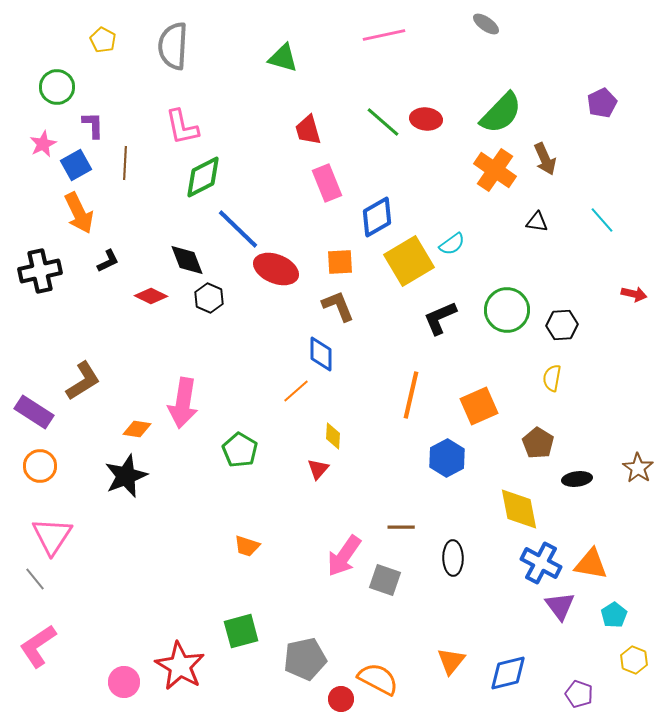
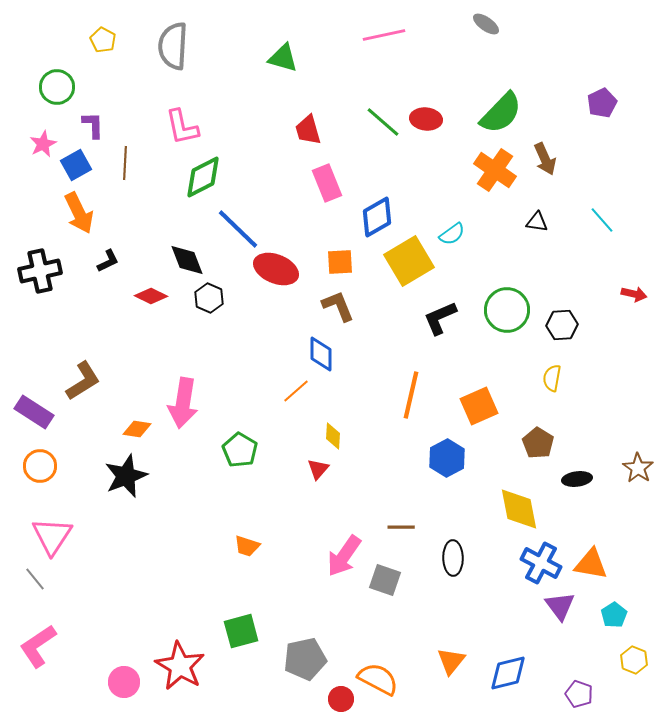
cyan semicircle at (452, 244): moved 10 px up
